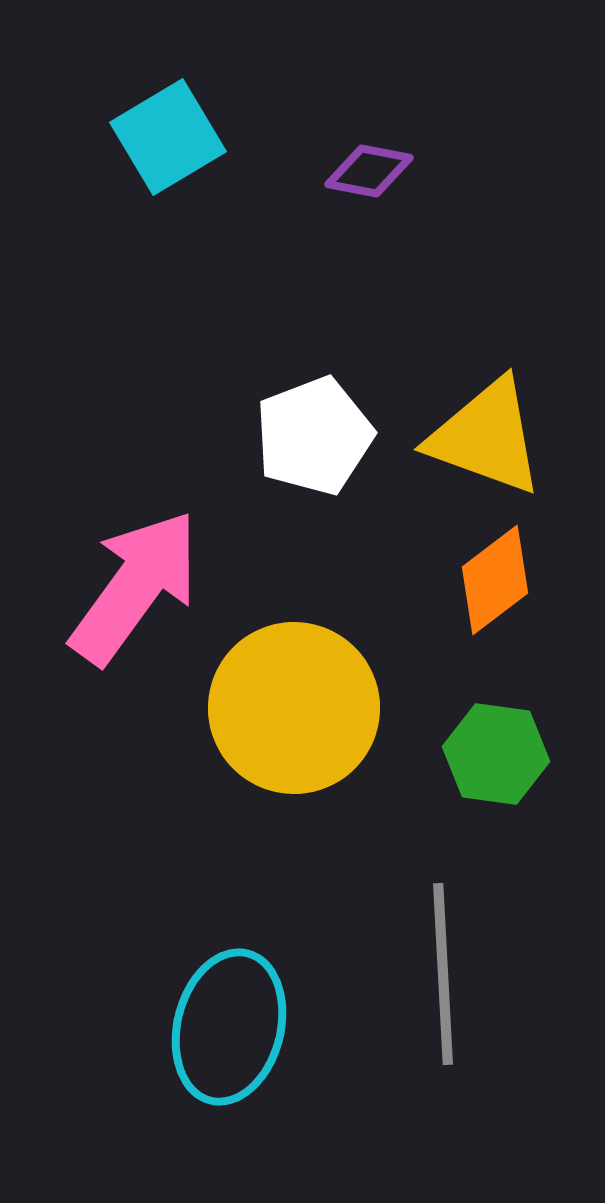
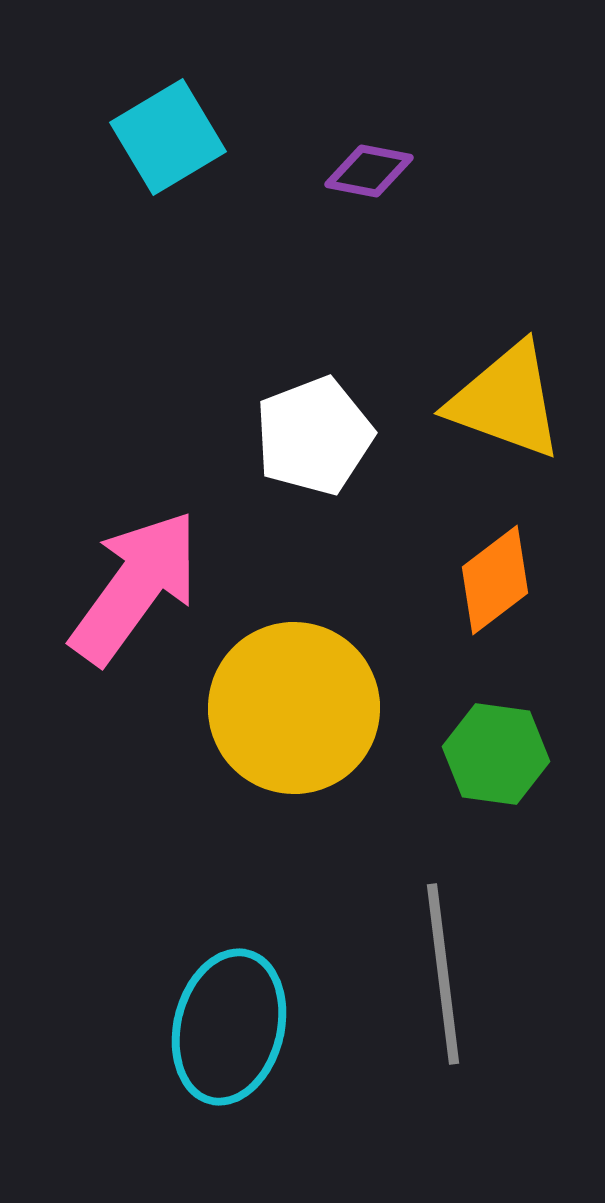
yellow triangle: moved 20 px right, 36 px up
gray line: rotated 4 degrees counterclockwise
